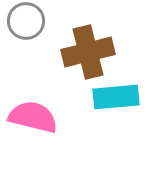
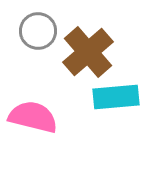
gray circle: moved 12 px right, 10 px down
brown cross: rotated 27 degrees counterclockwise
